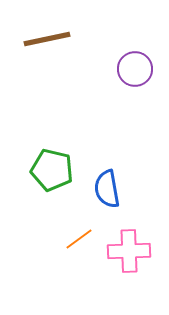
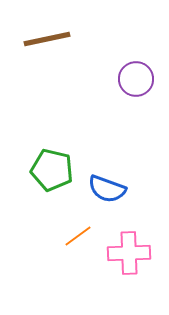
purple circle: moved 1 px right, 10 px down
blue semicircle: rotated 60 degrees counterclockwise
orange line: moved 1 px left, 3 px up
pink cross: moved 2 px down
